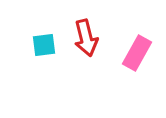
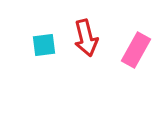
pink rectangle: moved 1 px left, 3 px up
